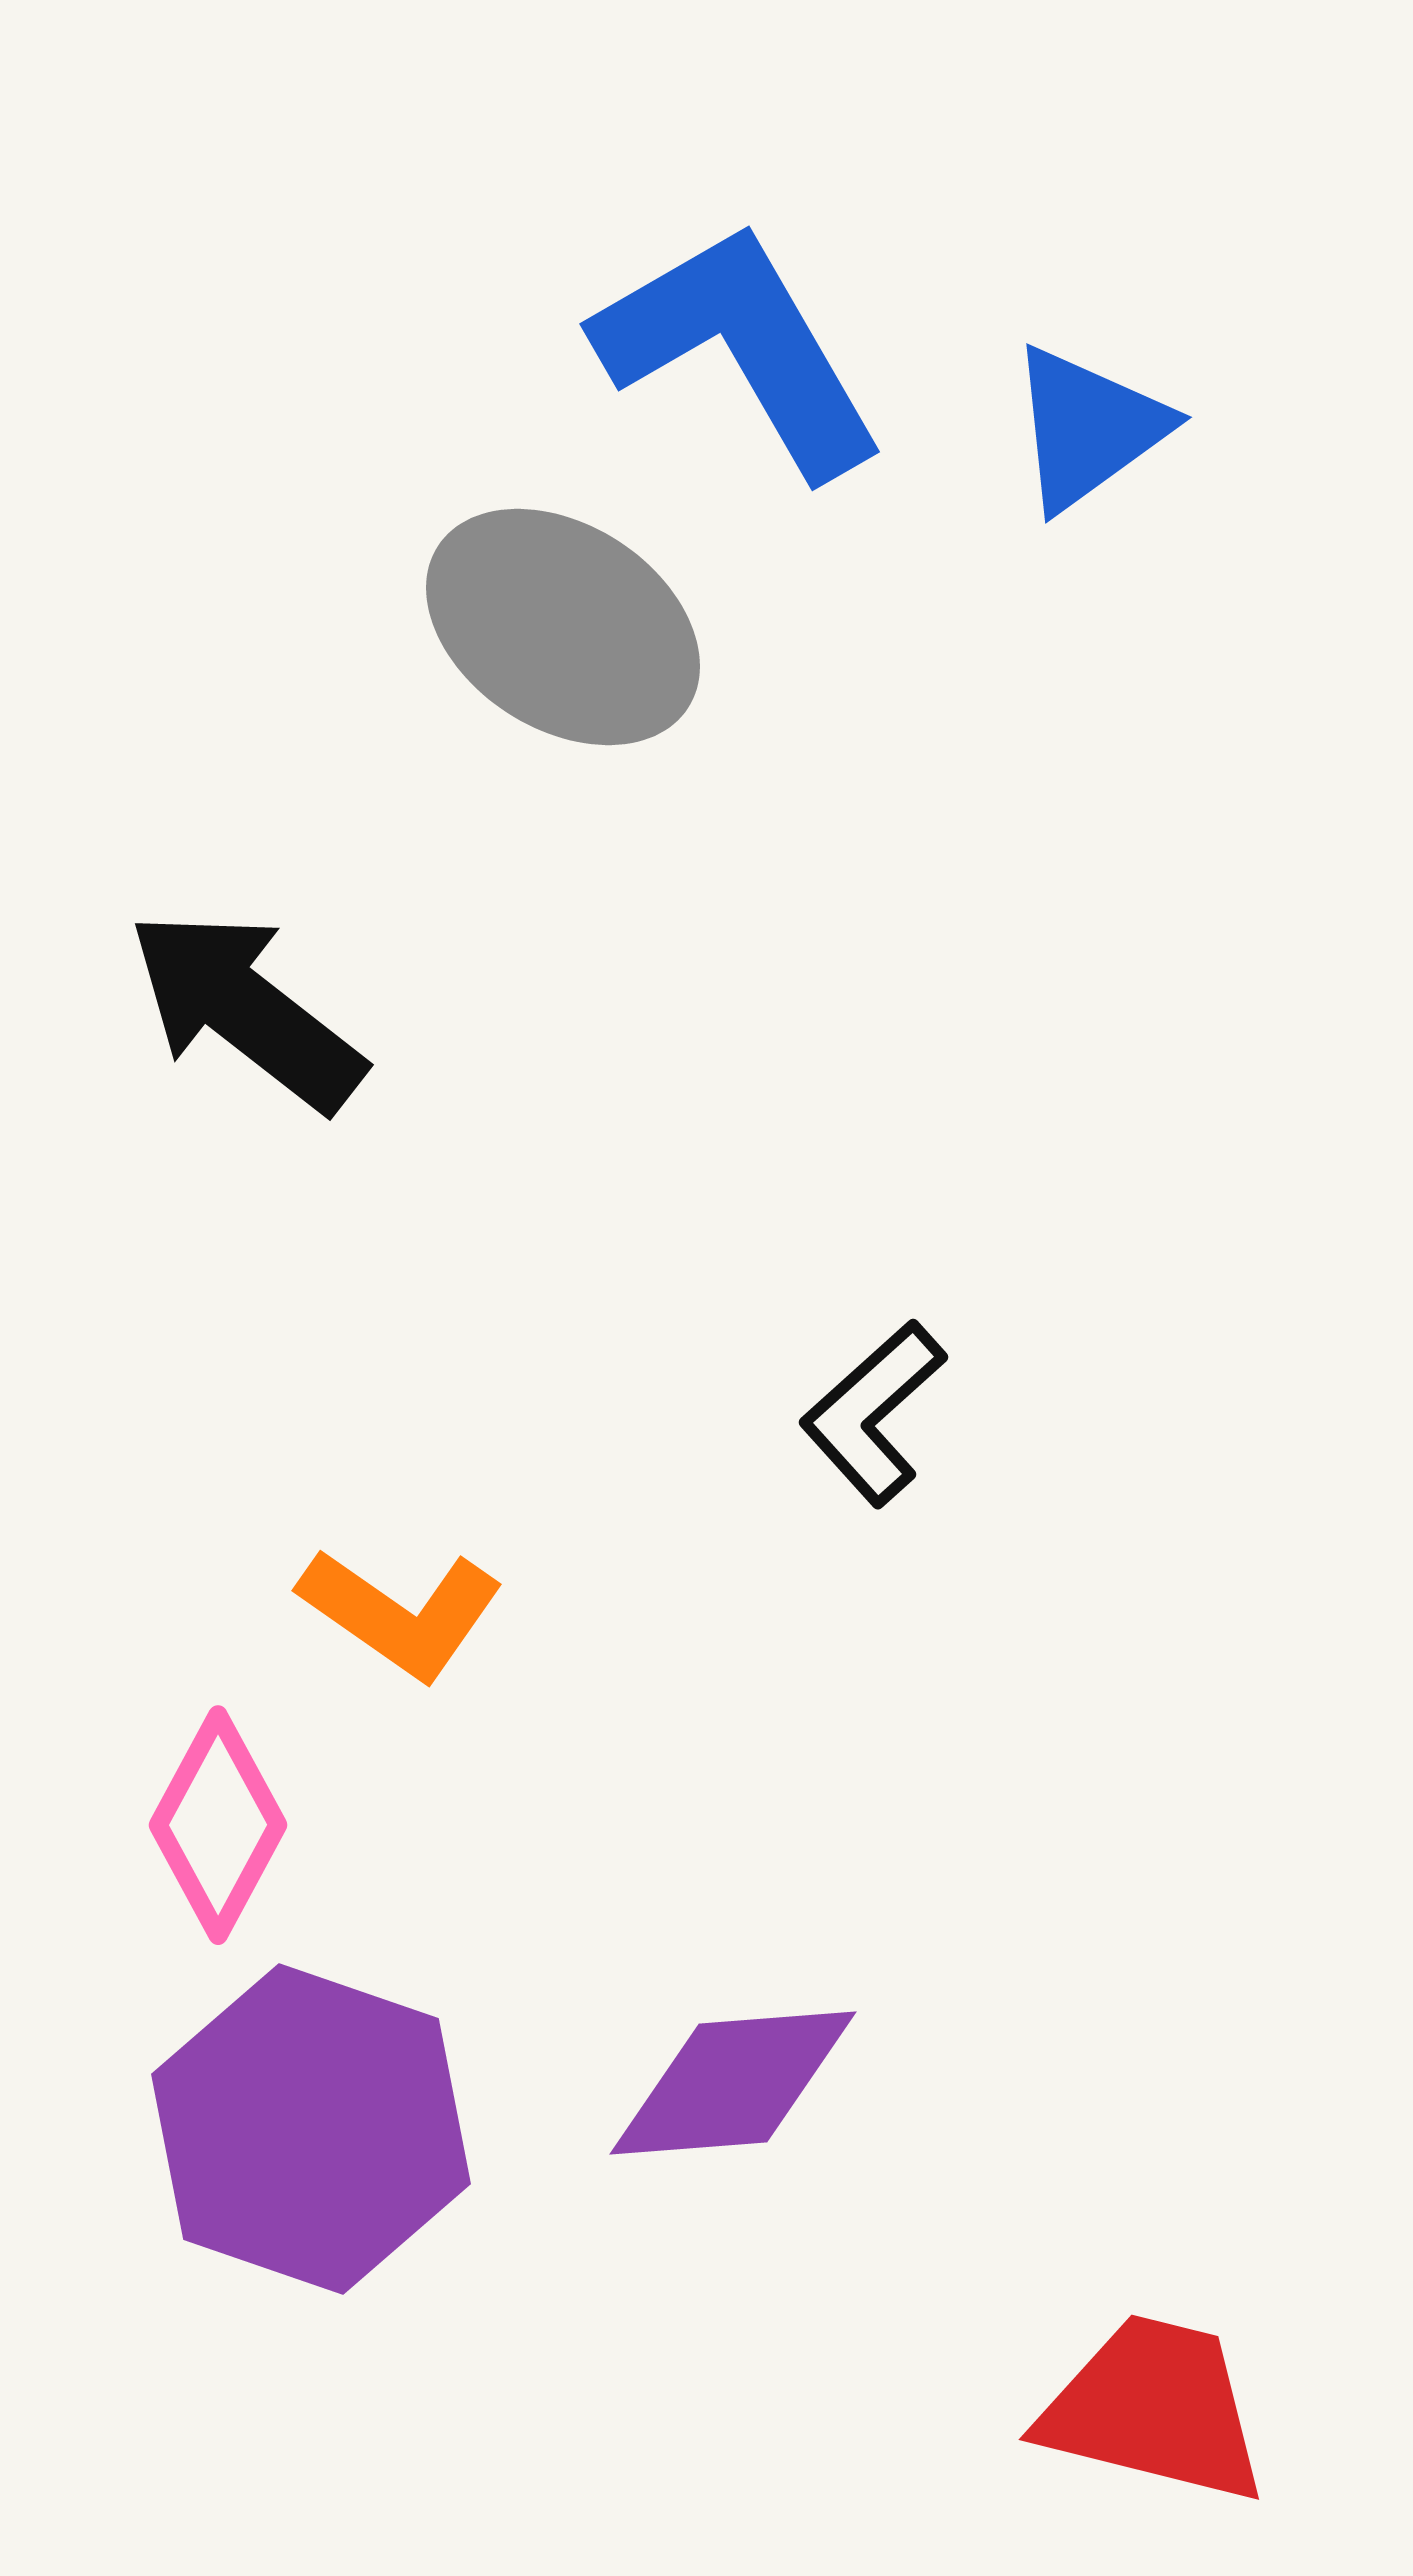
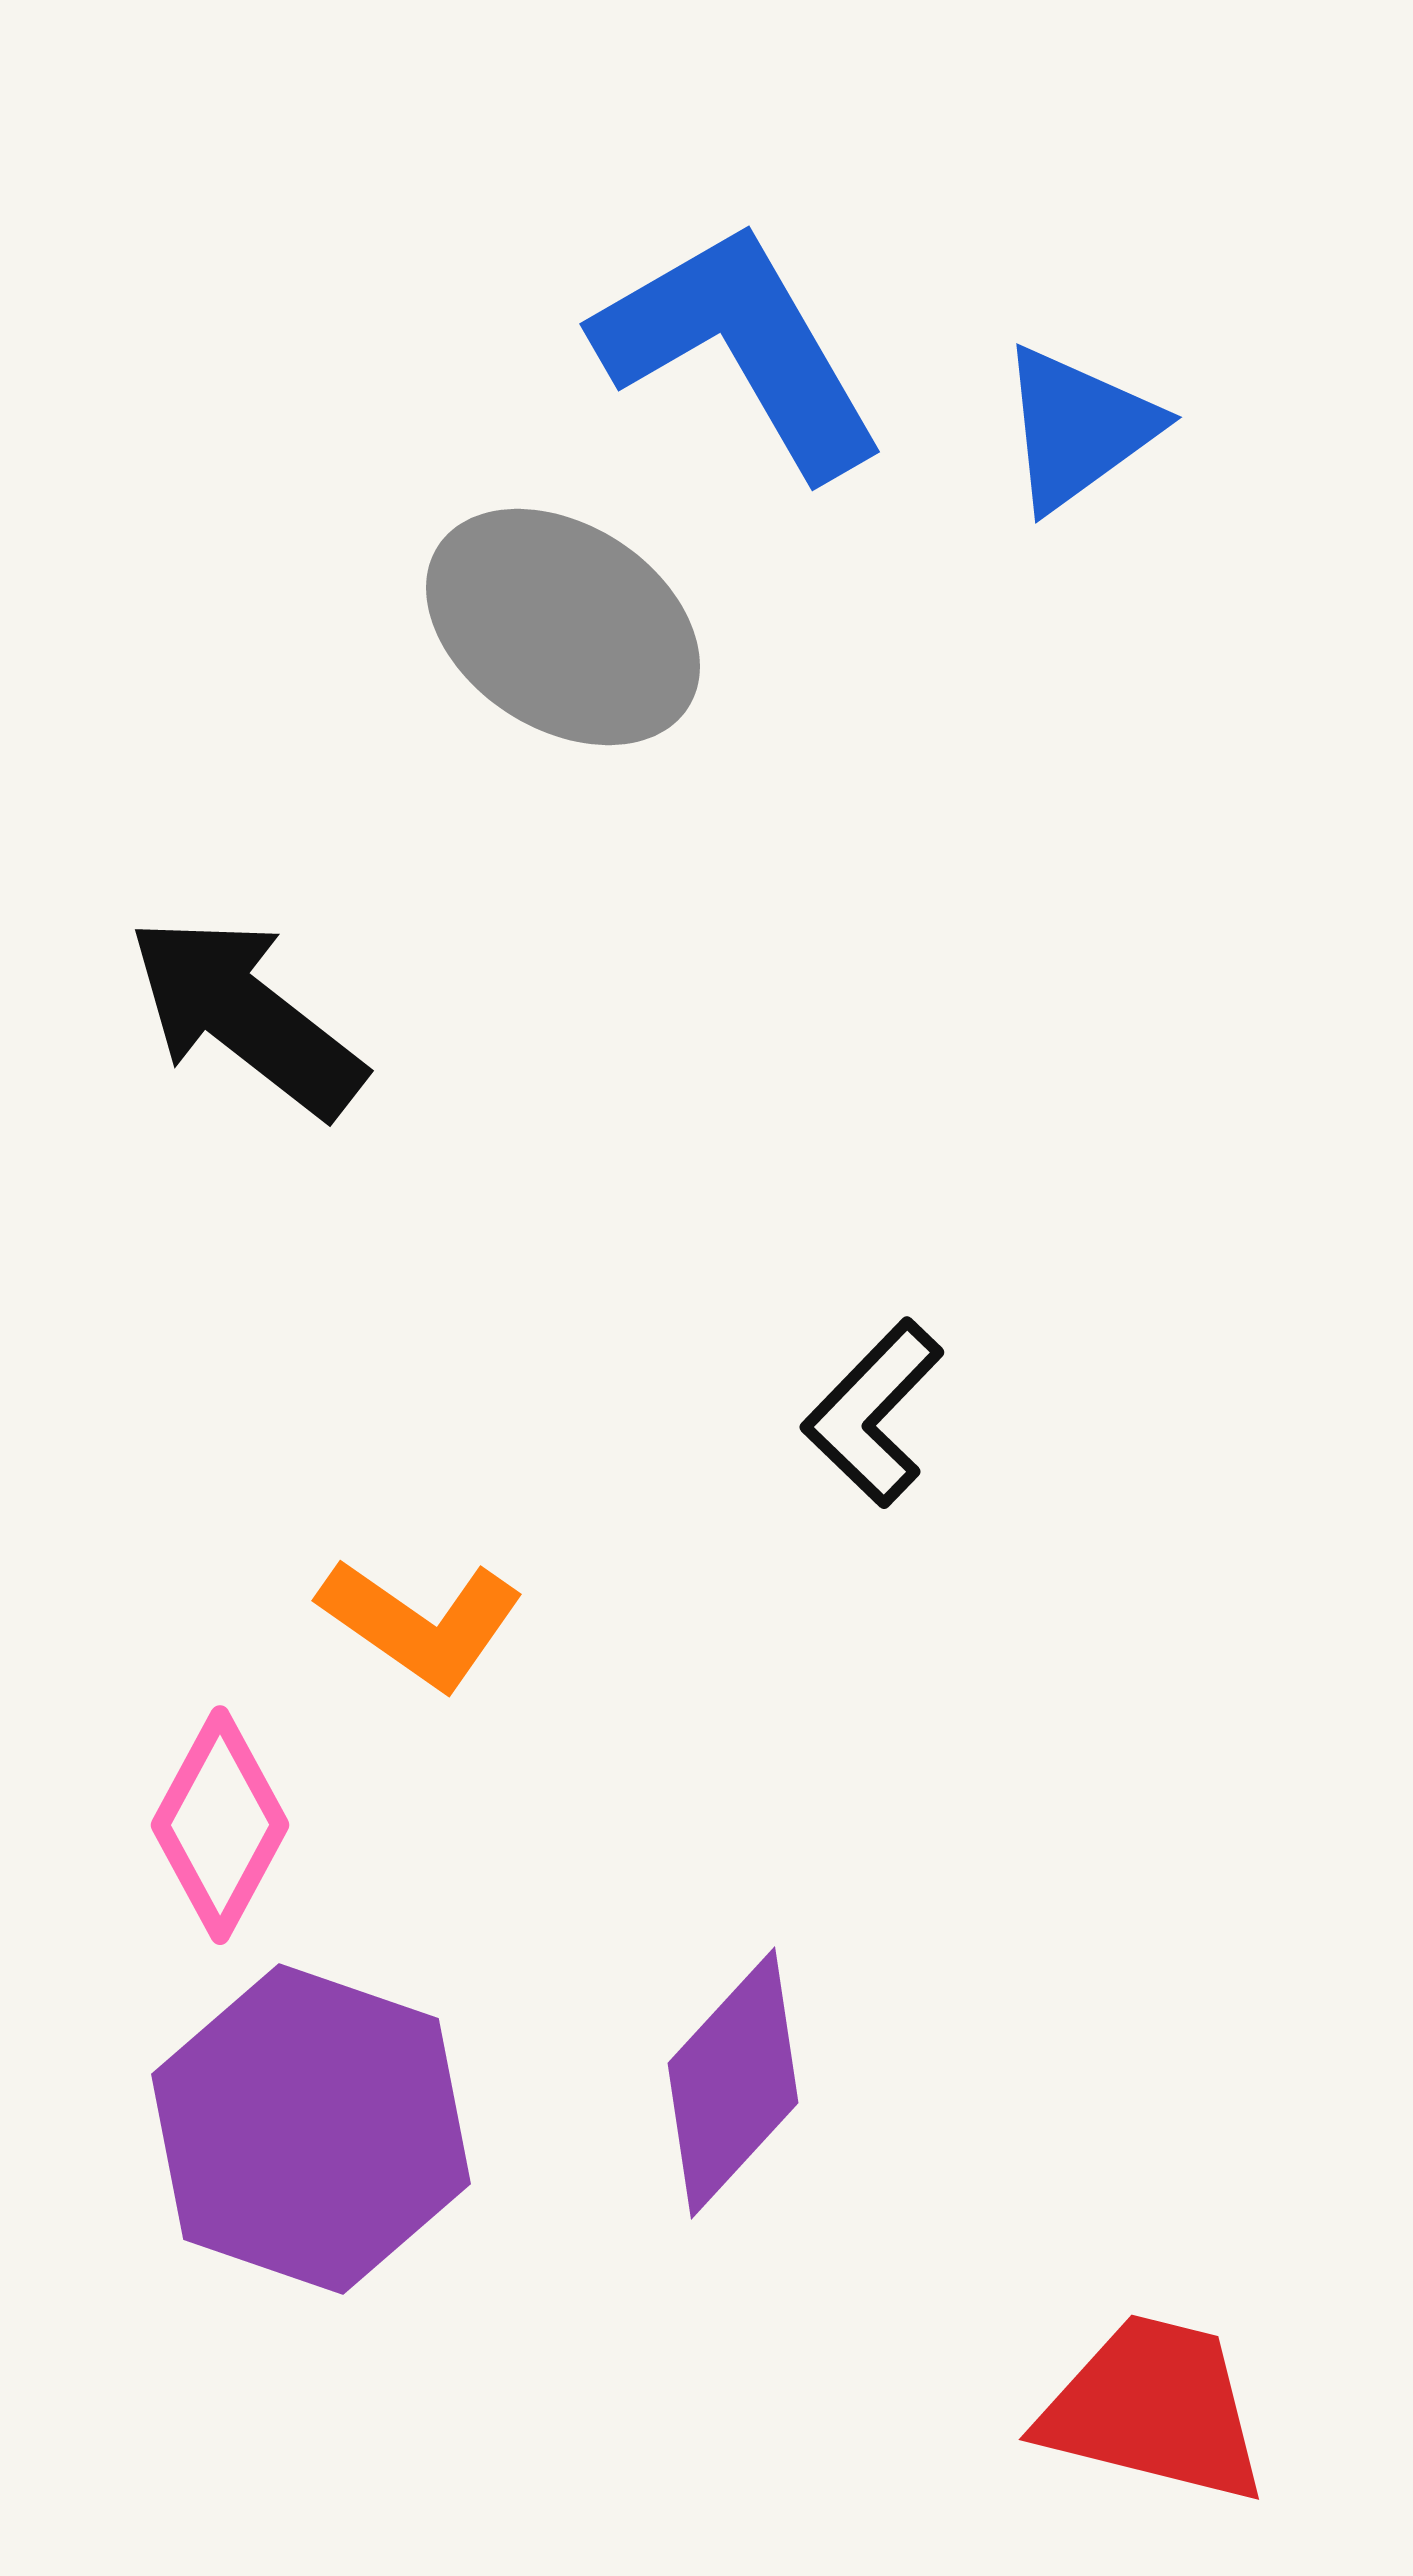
blue triangle: moved 10 px left
black arrow: moved 6 px down
black L-shape: rotated 4 degrees counterclockwise
orange L-shape: moved 20 px right, 10 px down
pink diamond: moved 2 px right
purple diamond: rotated 43 degrees counterclockwise
